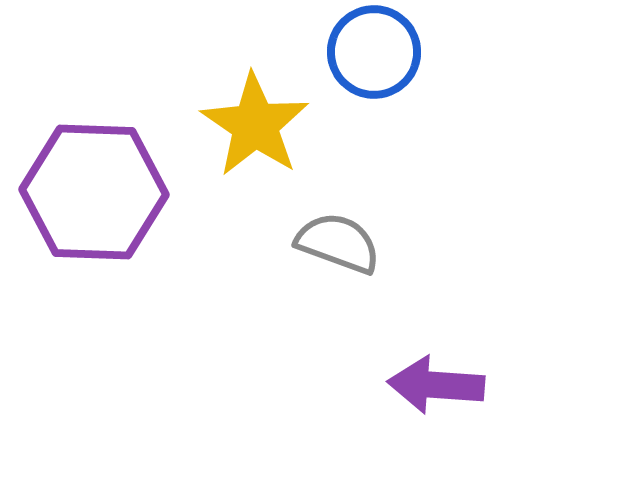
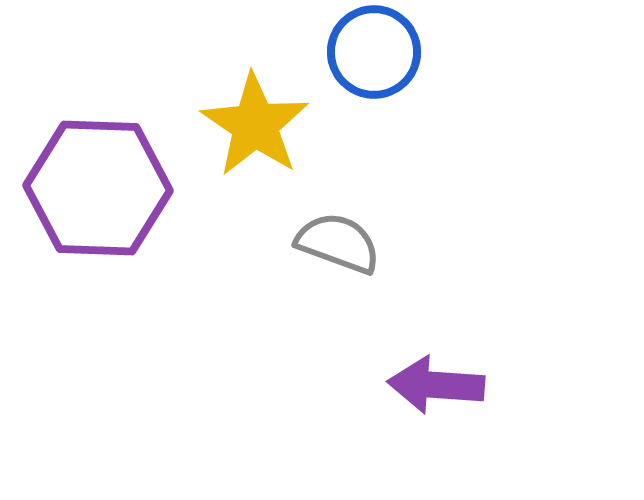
purple hexagon: moved 4 px right, 4 px up
